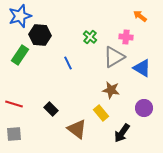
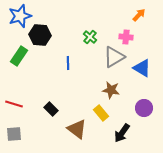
orange arrow: moved 1 px left, 1 px up; rotated 96 degrees clockwise
green rectangle: moved 1 px left, 1 px down
blue line: rotated 24 degrees clockwise
